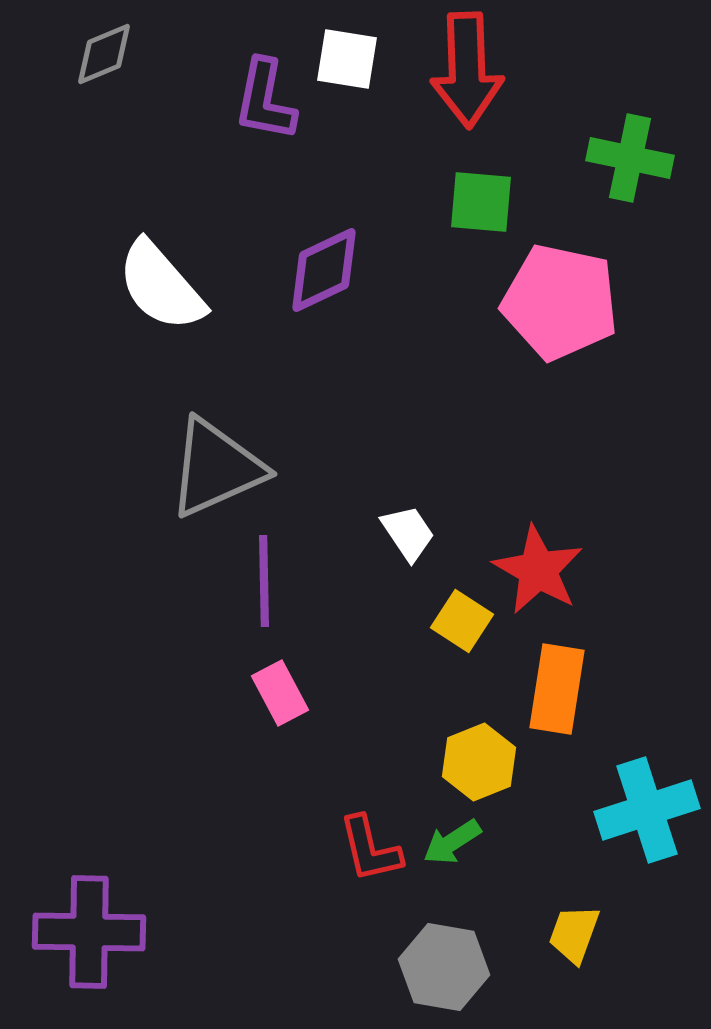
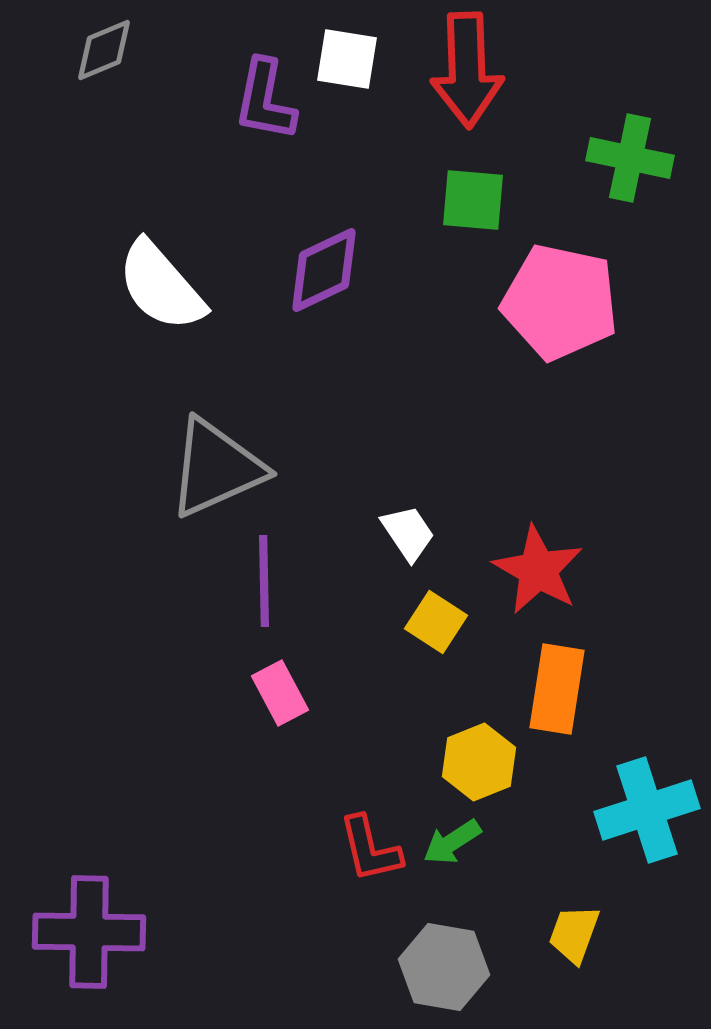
gray diamond: moved 4 px up
green square: moved 8 px left, 2 px up
yellow square: moved 26 px left, 1 px down
